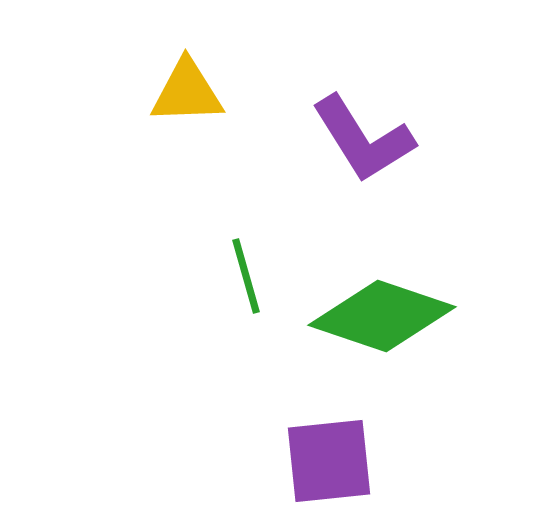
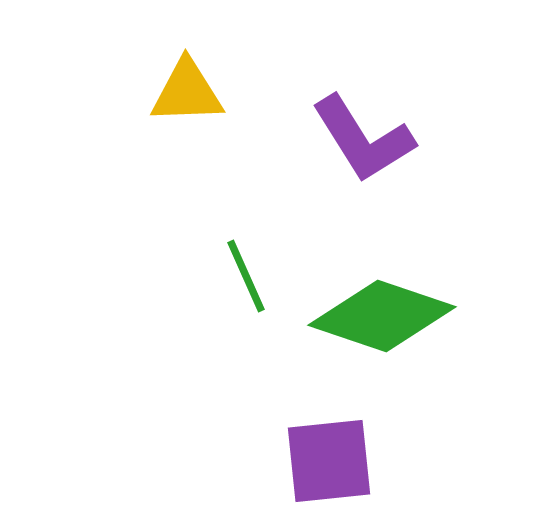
green line: rotated 8 degrees counterclockwise
